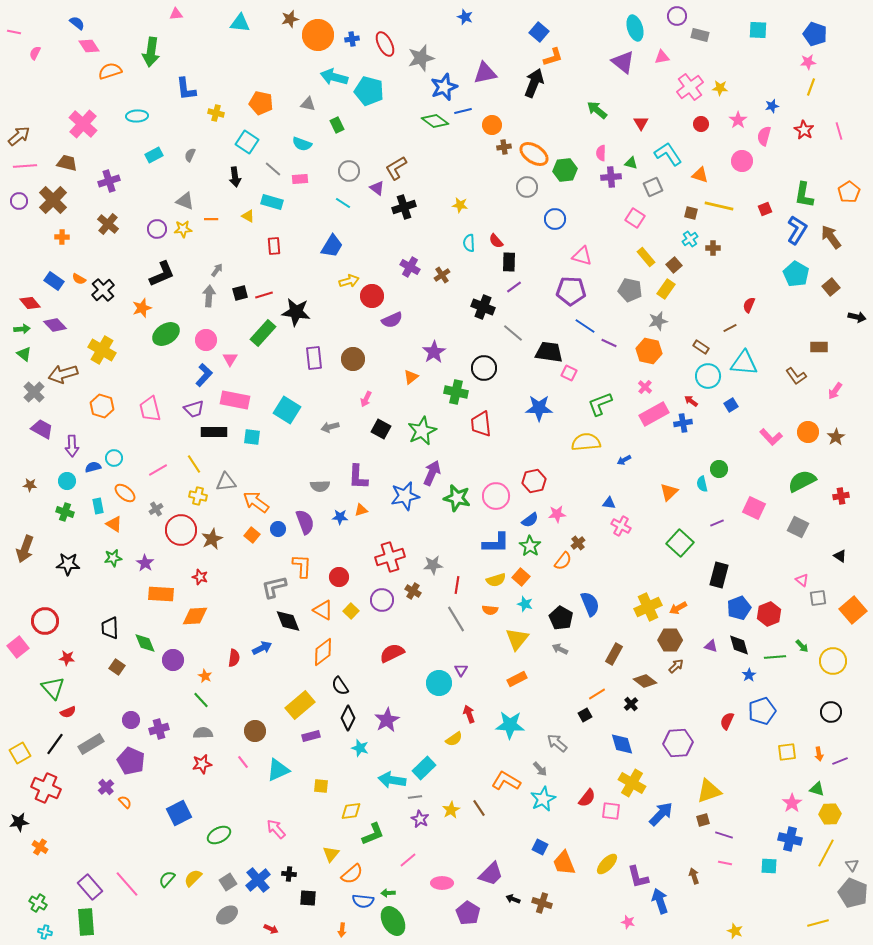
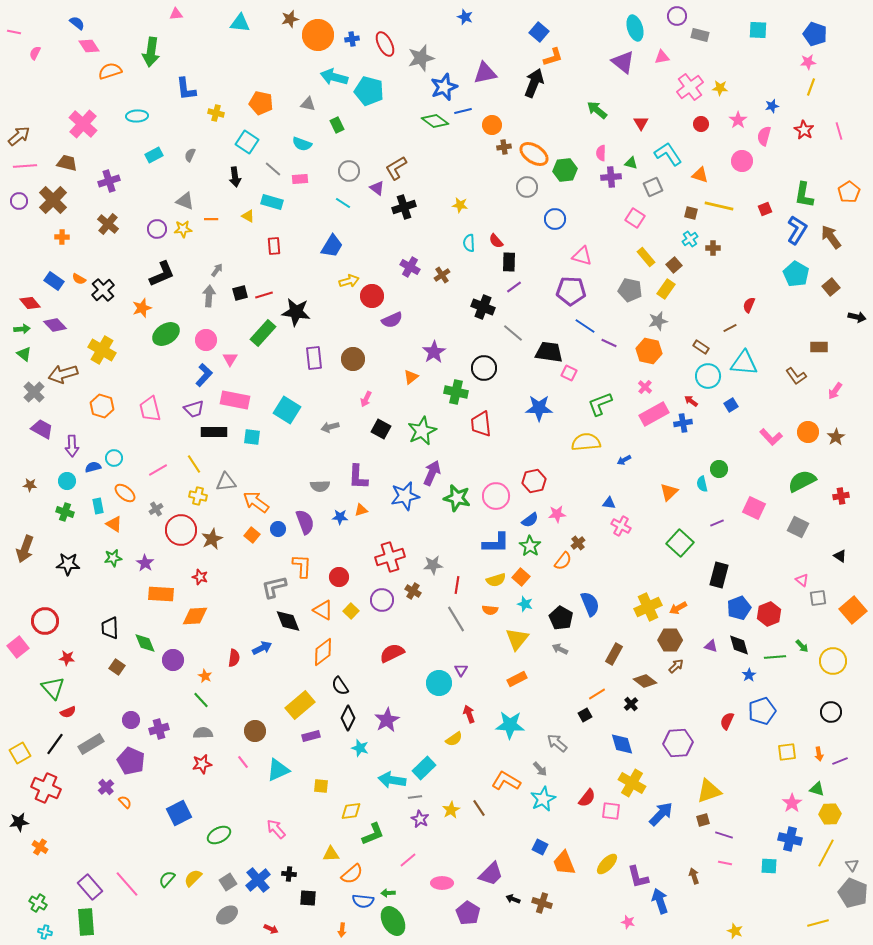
yellow triangle at (331, 854): rotated 48 degrees clockwise
